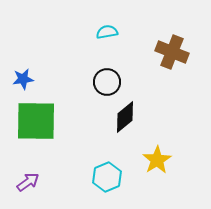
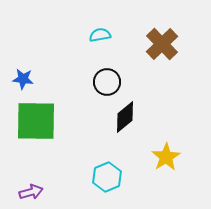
cyan semicircle: moved 7 px left, 3 px down
brown cross: moved 10 px left, 8 px up; rotated 24 degrees clockwise
blue star: rotated 15 degrees clockwise
yellow star: moved 9 px right, 3 px up
purple arrow: moved 3 px right, 10 px down; rotated 20 degrees clockwise
